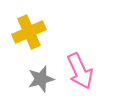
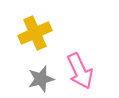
yellow cross: moved 6 px right, 1 px down
